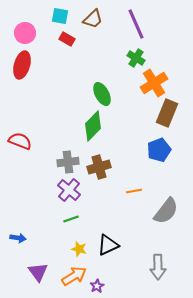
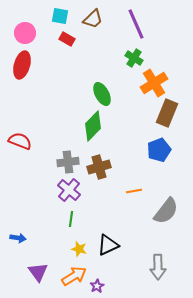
green cross: moved 2 px left
green line: rotated 63 degrees counterclockwise
